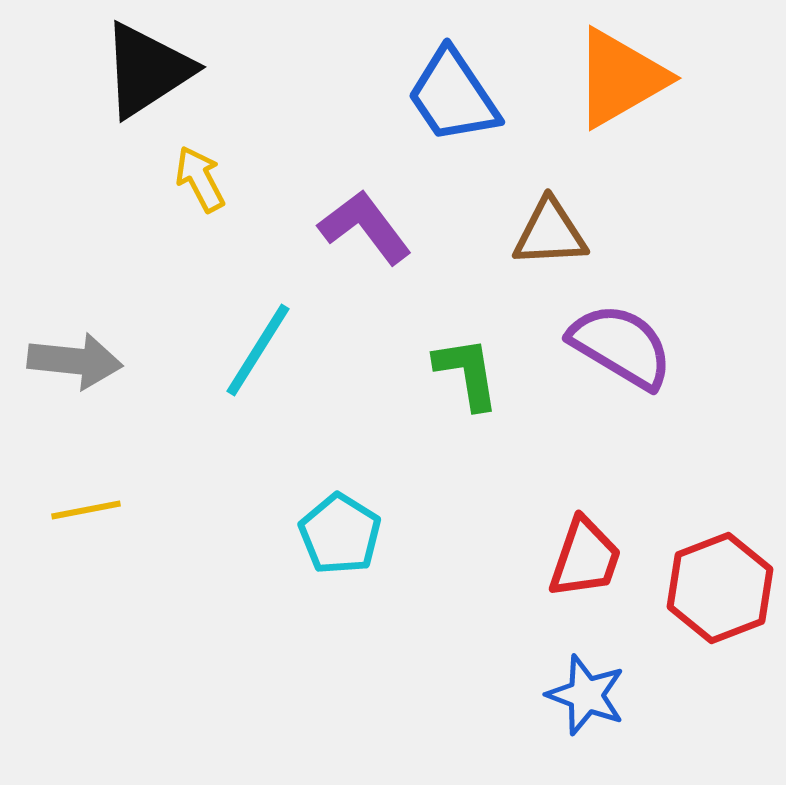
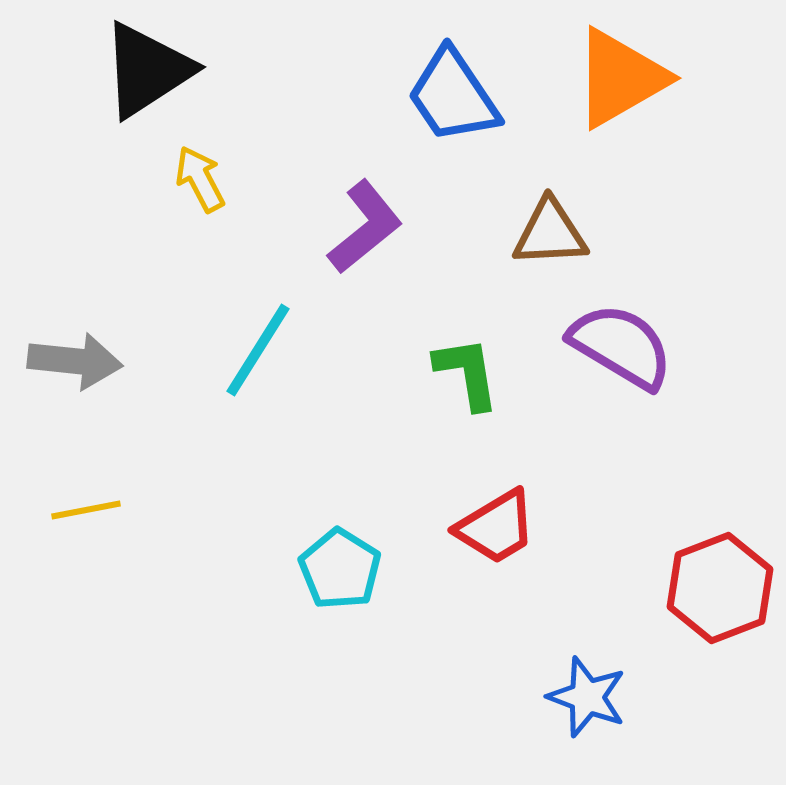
purple L-shape: rotated 88 degrees clockwise
cyan pentagon: moved 35 px down
red trapezoid: moved 89 px left, 31 px up; rotated 40 degrees clockwise
blue star: moved 1 px right, 2 px down
